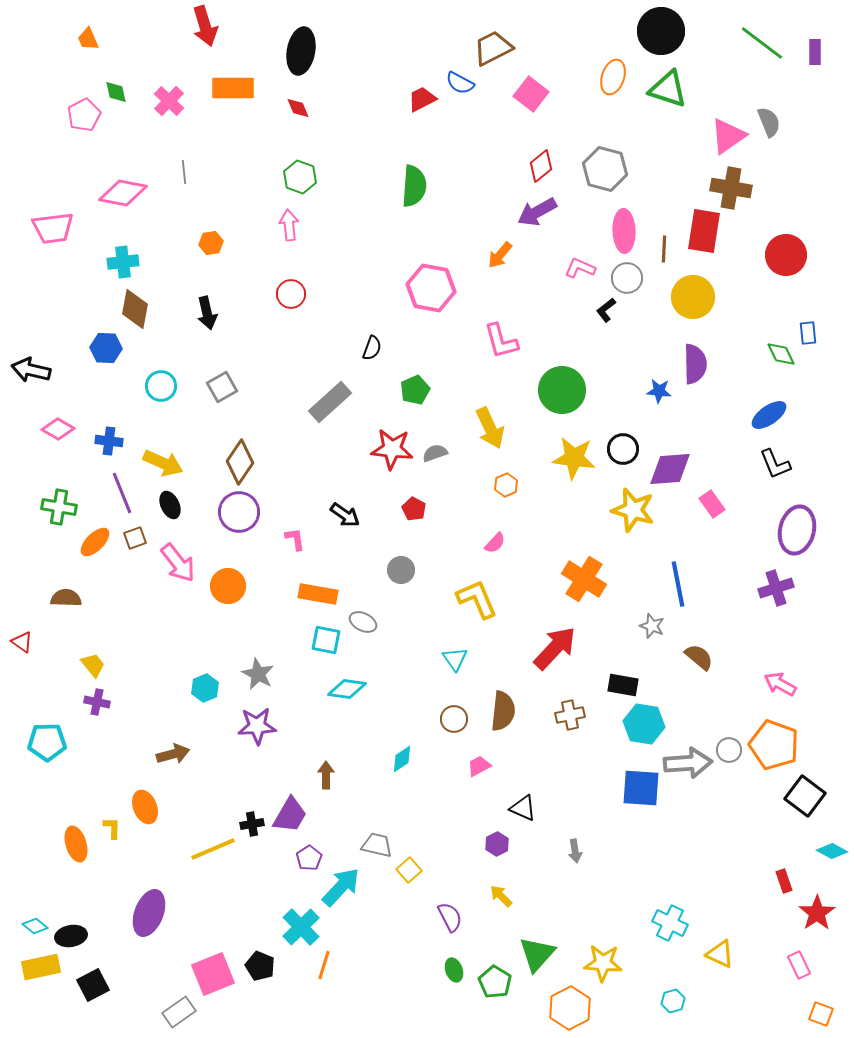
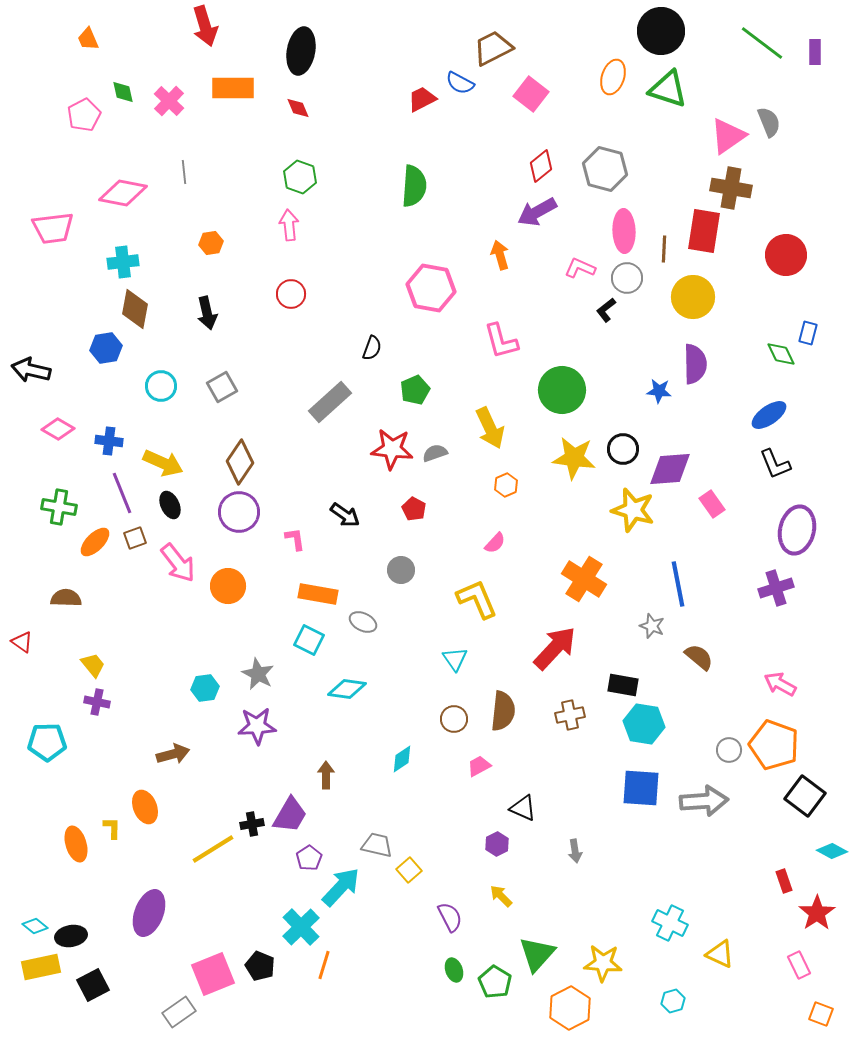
green diamond at (116, 92): moved 7 px right
orange arrow at (500, 255): rotated 124 degrees clockwise
blue rectangle at (808, 333): rotated 20 degrees clockwise
blue hexagon at (106, 348): rotated 12 degrees counterclockwise
cyan square at (326, 640): moved 17 px left; rotated 16 degrees clockwise
cyan hexagon at (205, 688): rotated 16 degrees clockwise
gray arrow at (688, 763): moved 16 px right, 38 px down
yellow line at (213, 849): rotated 9 degrees counterclockwise
